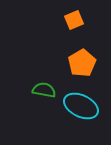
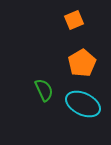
green semicircle: rotated 55 degrees clockwise
cyan ellipse: moved 2 px right, 2 px up
